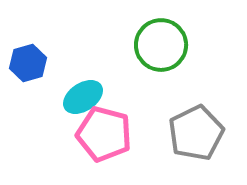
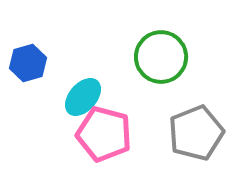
green circle: moved 12 px down
cyan ellipse: rotated 15 degrees counterclockwise
gray pentagon: rotated 4 degrees clockwise
